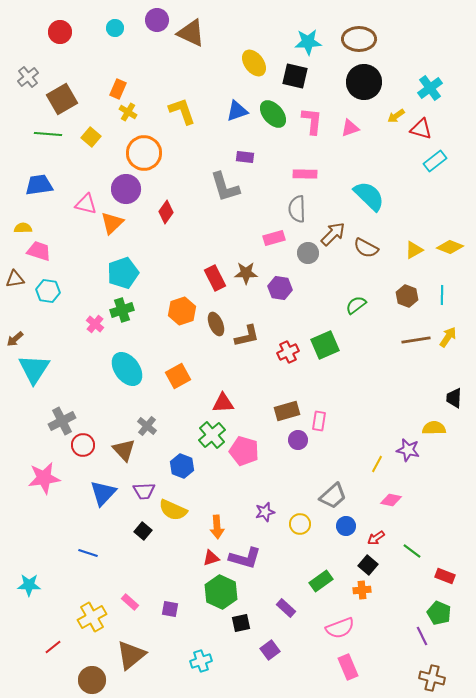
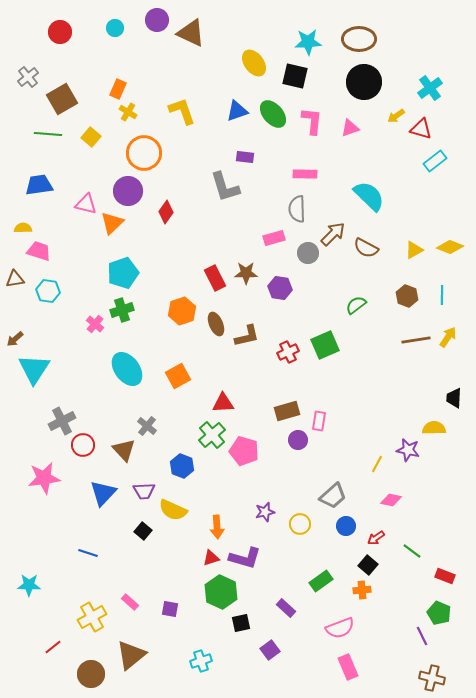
purple circle at (126, 189): moved 2 px right, 2 px down
brown circle at (92, 680): moved 1 px left, 6 px up
